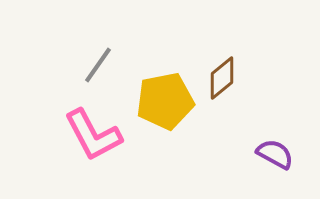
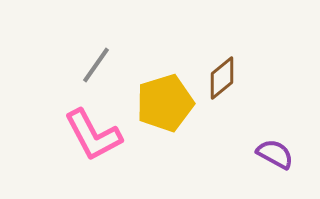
gray line: moved 2 px left
yellow pentagon: moved 2 px down; rotated 6 degrees counterclockwise
